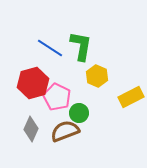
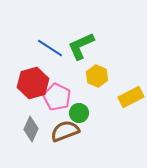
green L-shape: rotated 124 degrees counterclockwise
